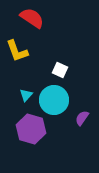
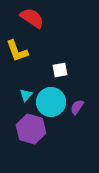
white square: rotated 35 degrees counterclockwise
cyan circle: moved 3 px left, 2 px down
purple semicircle: moved 5 px left, 11 px up
